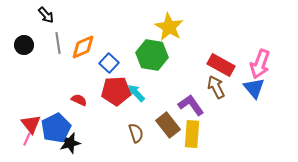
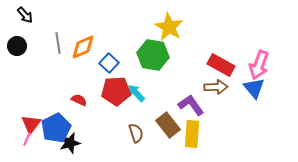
black arrow: moved 21 px left
black circle: moved 7 px left, 1 px down
green hexagon: moved 1 px right
pink arrow: moved 1 px left, 1 px down
brown arrow: rotated 115 degrees clockwise
red triangle: rotated 15 degrees clockwise
